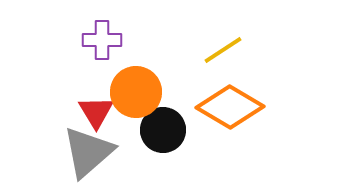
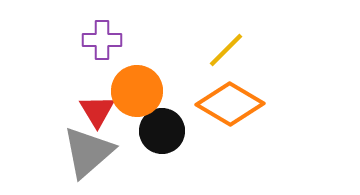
yellow line: moved 3 px right; rotated 12 degrees counterclockwise
orange circle: moved 1 px right, 1 px up
orange diamond: moved 3 px up
red triangle: moved 1 px right, 1 px up
black circle: moved 1 px left, 1 px down
